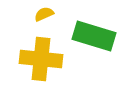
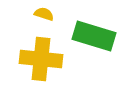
yellow semicircle: rotated 42 degrees clockwise
